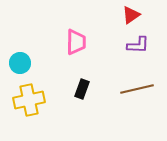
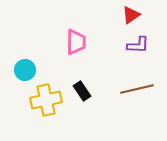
cyan circle: moved 5 px right, 7 px down
black rectangle: moved 2 px down; rotated 54 degrees counterclockwise
yellow cross: moved 17 px right
